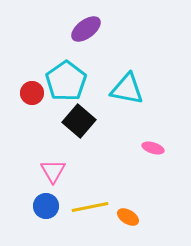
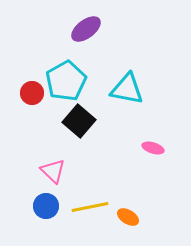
cyan pentagon: rotated 6 degrees clockwise
pink triangle: rotated 16 degrees counterclockwise
